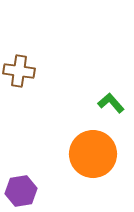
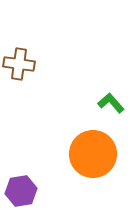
brown cross: moved 7 px up
